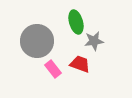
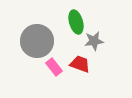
pink rectangle: moved 1 px right, 2 px up
